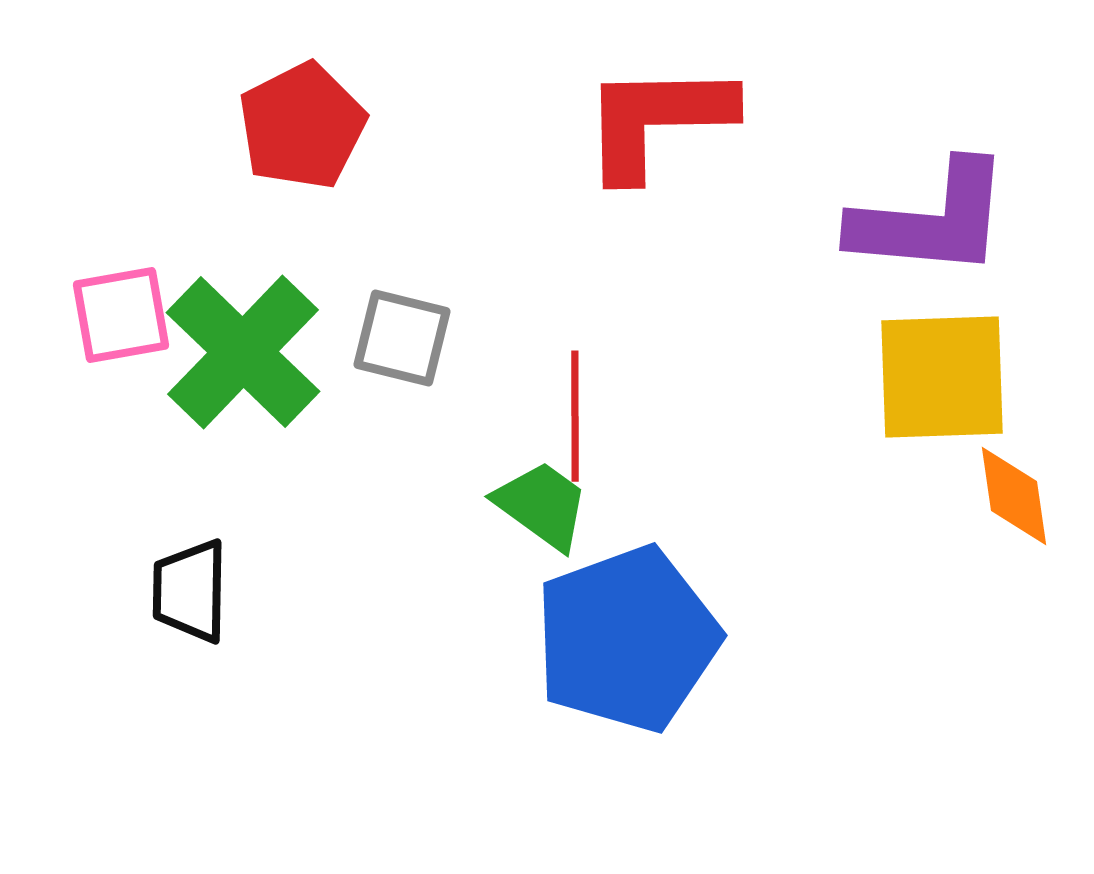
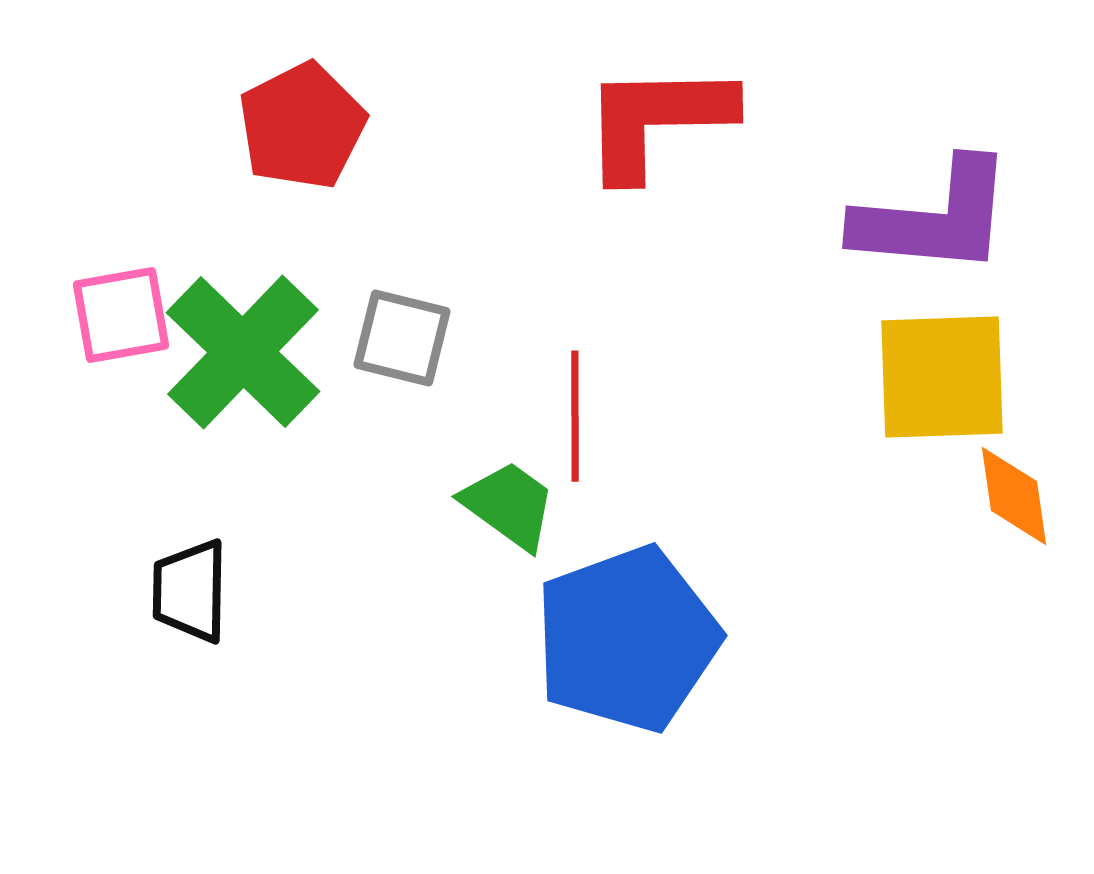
purple L-shape: moved 3 px right, 2 px up
green trapezoid: moved 33 px left
